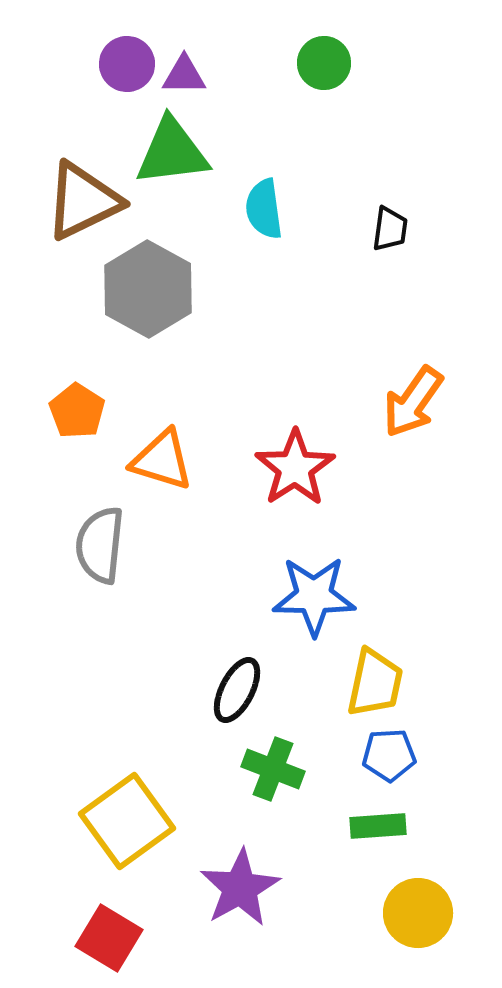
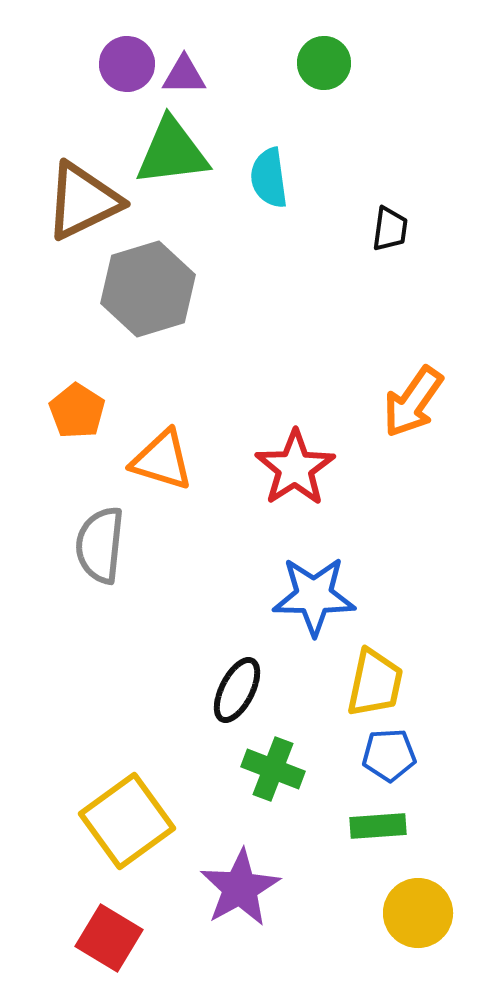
cyan semicircle: moved 5 px right, 31 px up
gray hexagon: rotated 14 degrees clockwise
